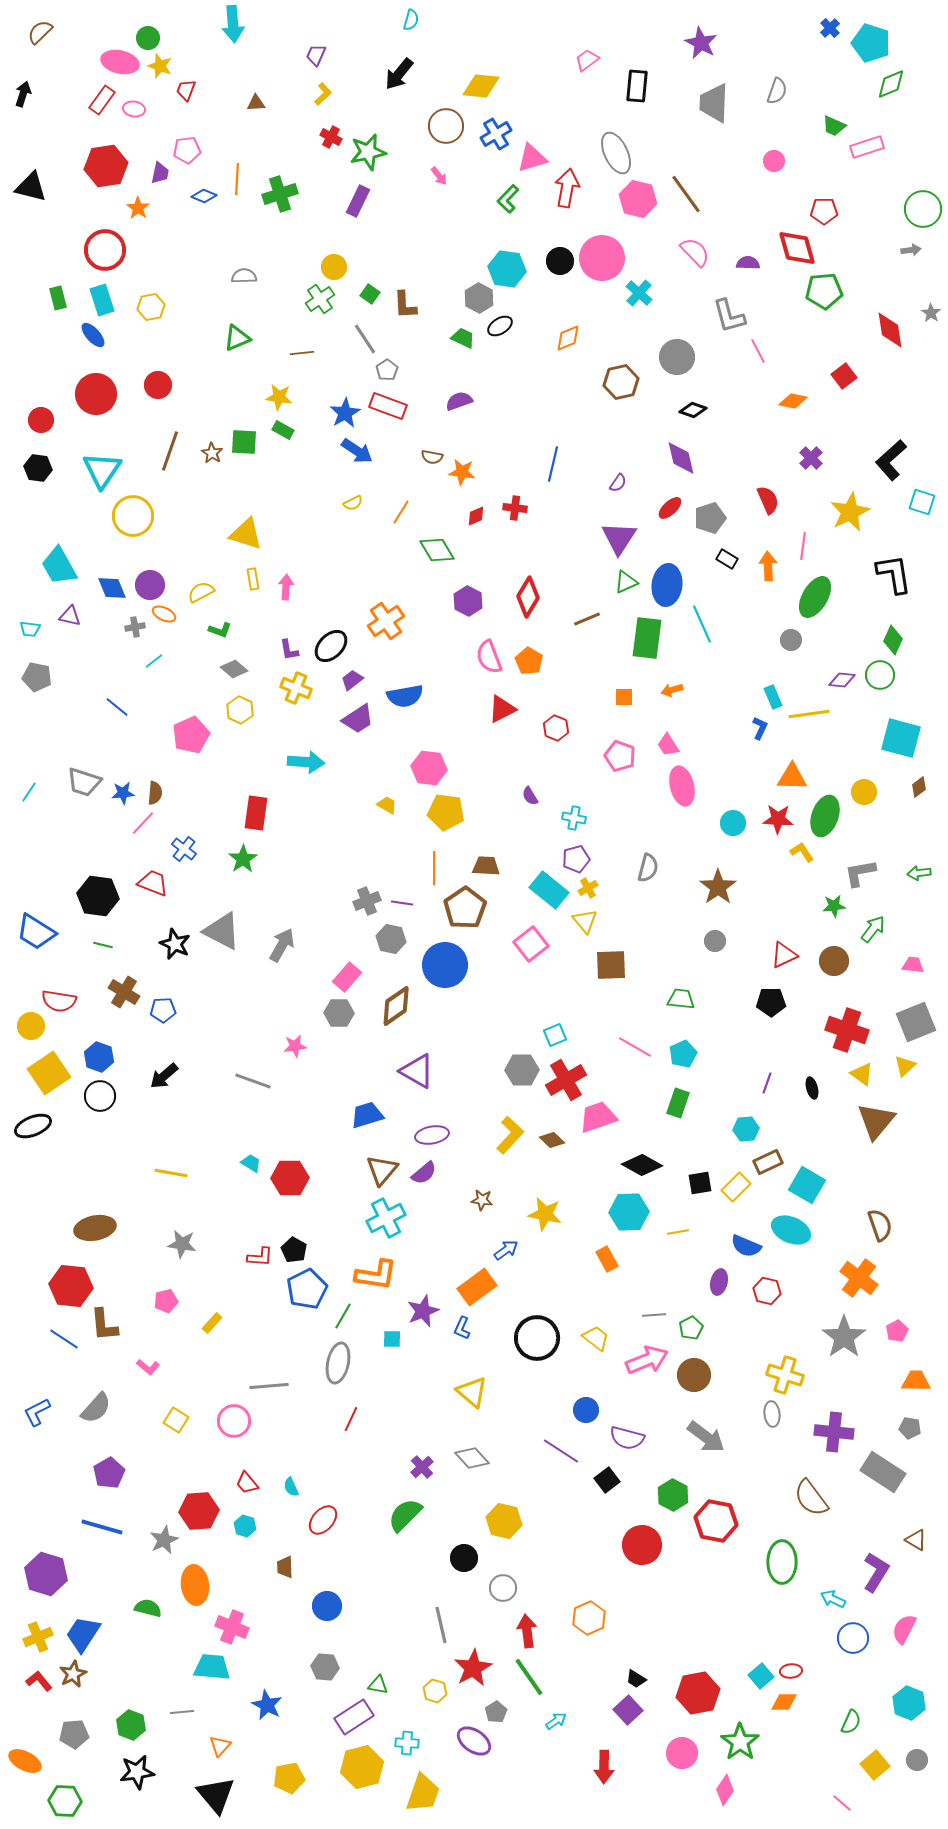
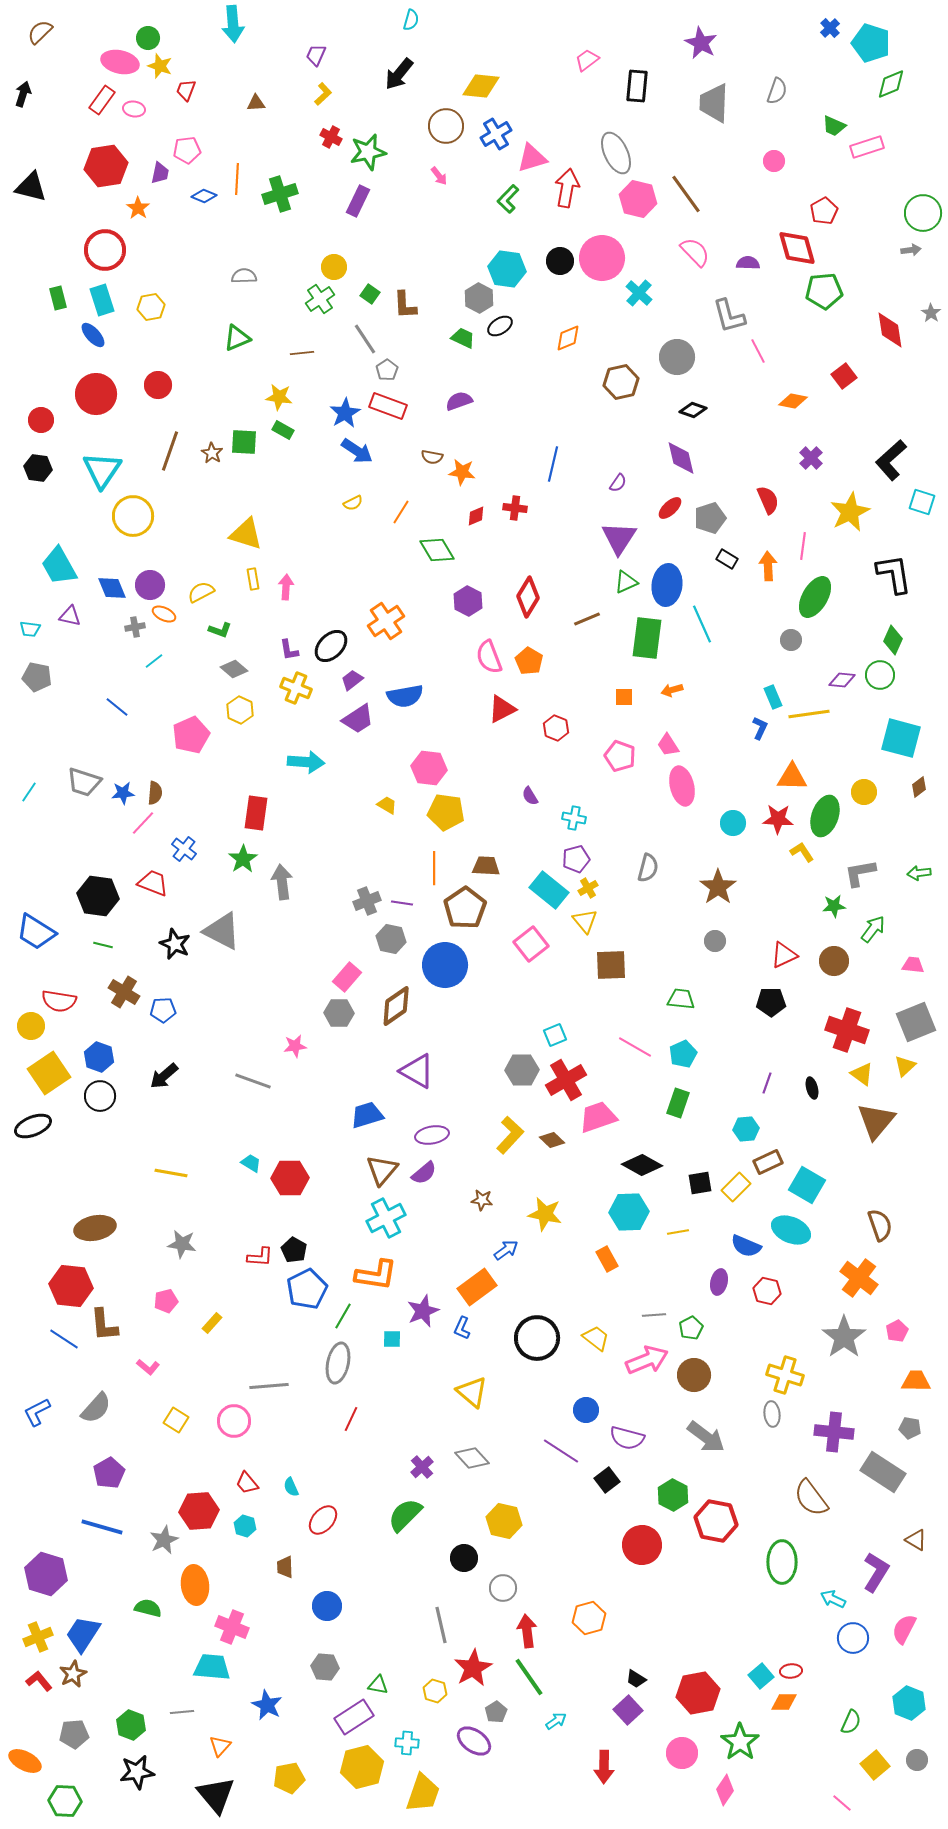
green circle at (923, 209): moved 4 px down
red pentagon at (824, 211): rotated 28 degrees counterclockwise
gray arrow at (282, 945): moved 63 px up; rotated 36 degrees counterclockwise
orange hexagon at (589, 1618): rotated 8 degrees clockwise
